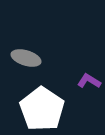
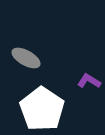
gray ellipse: rotated 12 degrees clockwise
